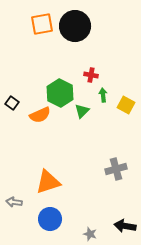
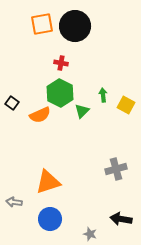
red cross: moved 30 px left, 12 px up
black arrow: moved 4 px left, 7 px up
